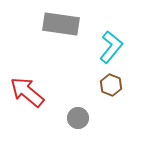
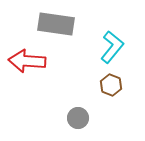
gray rectangle: moved 5 px left
cyan L-shape: moved 1 px right
red arrow: moved 31 px up; rotated 36 degrees counterclockwise
